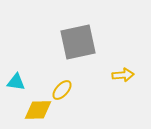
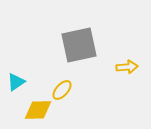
gray square: moved 1 px right, 3 px down
yellow arrow: moved 4 px right, 8 px up
cyan triangle: rotated 42 degrees counterclockwise
